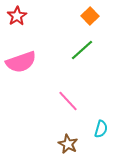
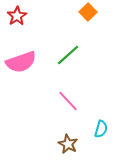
orange square: moved 2 px left, 4 px up
green line: moved 14 px left, 5 px down
